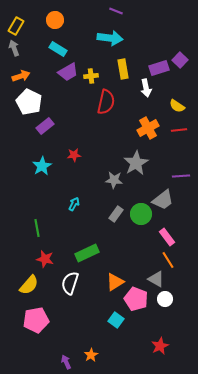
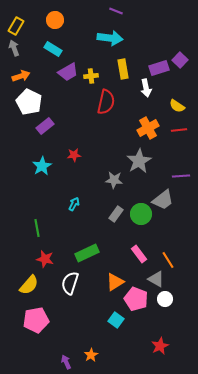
cyan rectangle at (58, 49): moved 5 px left
gray star at (136, 163): moved 3 px right, 2 px up
pink rectangle at (167, 237): moved 28 px left, 17 px down
